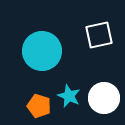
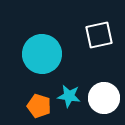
cyan circle: moved 3 px down
cyan star: rotated 15 degrees counterclockwise
